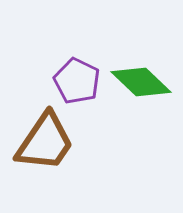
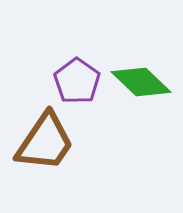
purple pentagon: rotated 9 degrees clockwise
